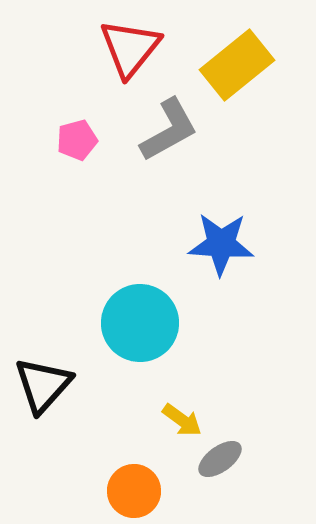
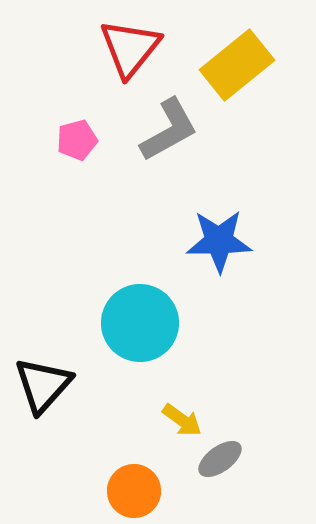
blue star: moved 2 px left, 3 px up; rotated 4 degrees counterclockwise
